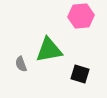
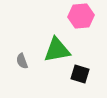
green triangle: moved 8 px right
gray semicircle: moved 1 px right, 3 px up
